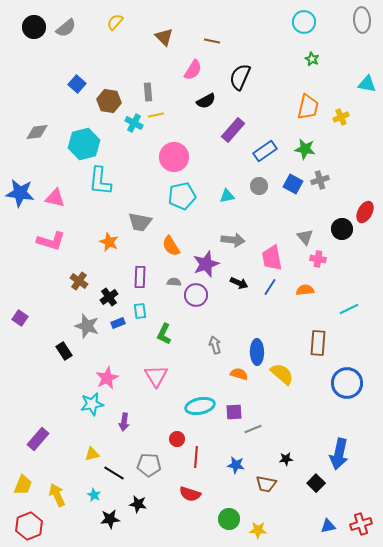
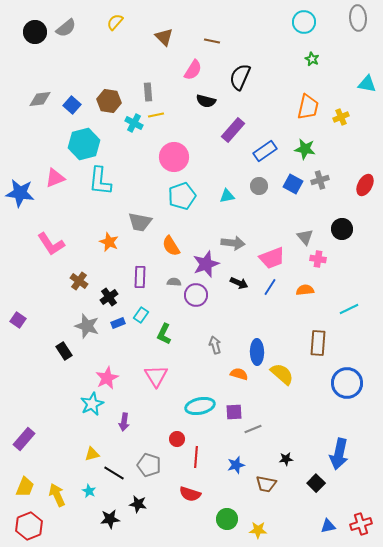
gray ellipse at (362, 20): moved 4 px left, 2 px up
black circle at (34, 27): moved 1 px right, 5 px down
blue square at (77, 84): moved 5 px left, 21 px down
black semicircle at (206, 101): rotated 42 degrees clockwise
gray diamond at (37, 132): moved 3 px right, 33 px up
cyan pentagon at (182, 196): rotated 8 degrees counterclockwise
pink triangle at (55, 198): moved 20 px up; rotated 35 degrees counterclockwise
red ellipse at (365, 212): moved 27 px up
gray arrow at (233, 240): moved 3 px down
pink L-shape at (51, 241): moved 3 px down; rotated 40 degrees clockwise
pink trapezoid at (272, 258): rotated 100 degrees counterclockwise
cyan rectangle at (140, 311): moved 1 px right, 4 px down; rotated 42 degrees clockwise
purple square at (20, 318): moved 2 px left, 2 px down
cyan star at (92, 404): rotated 15 degrees counterclockwise
purple rectangle at (38, 439): moved 14 px left
gray pentagon at (149, 465): rotated 15 degrees clockwise
blue star at (236, 465): rotated 24 degrees counterclockwise
yellow trapezoid at (23, 485): moved 2 px right, 2 px down
cyan star at (94, 495): moved 5 px left, 4 px up
green circle at (229, 519): moved 2 px left
